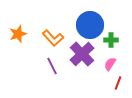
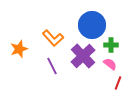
blue circle: moved 2 px right
orange star: moved 1 px right, 15 px down
green cross: moved 5 px down
purple cross: moved 1 px right, 2 px down
pink semicircle: rotated 96 degrees clockwise
